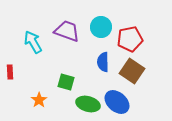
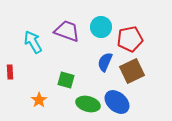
blue semicircle: moved 2 px right; rotated 24 degrees clockwise
brown square: rotated 30 degrees clockwise
green square: moved 2 px up
